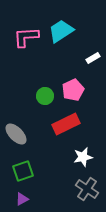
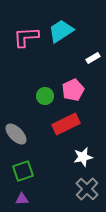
gray cross: rotated 10 degrees clockwise
purple triangle: rotated 24 degrees clockwise
